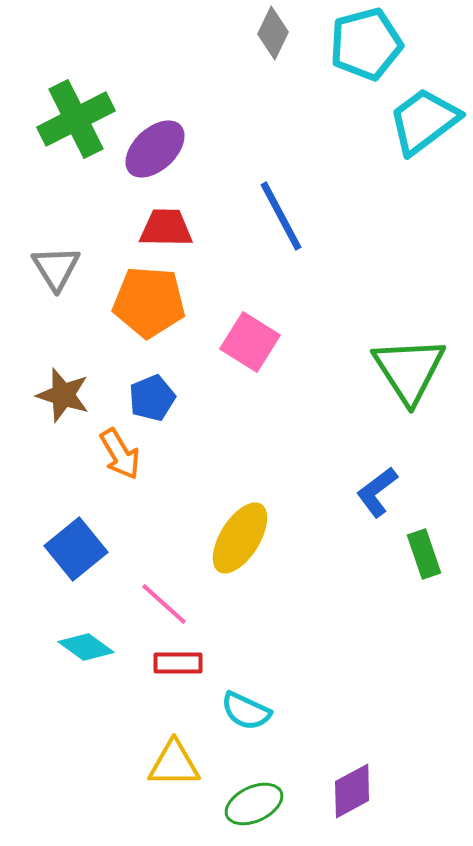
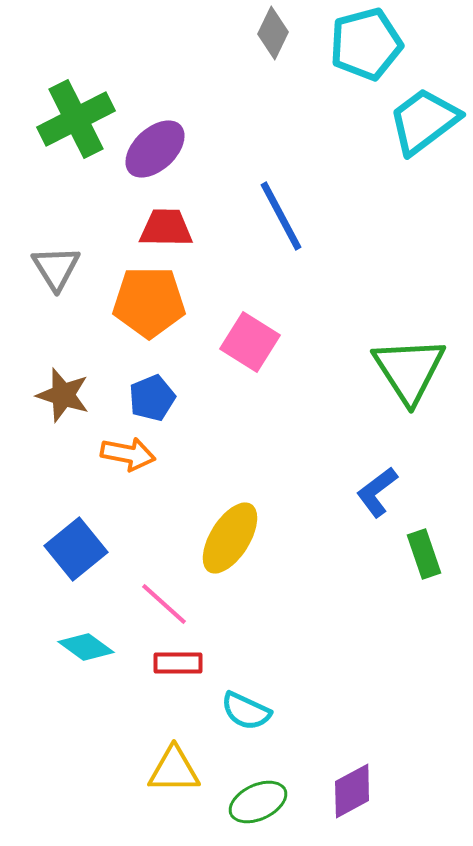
orange pentagon: rotated 4 degrees counterclockwise
orange arrow: moved 8 px right; rotated 48 degrees counterclockwise
yellow ellipse: moved 10 px left
yellow triangle: moved 6 px down
green ellipse: moved 4 px right, 2 px up
